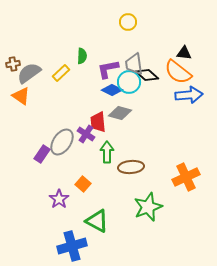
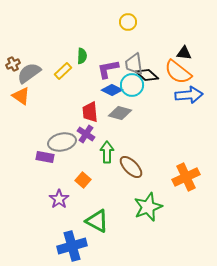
brown cross: rotated 16 degrees counterclockwise
yellow rectangle: moved 2 px right, 2 px up
cyan circle: moved 3 px right, 3 px down
red trapezoid: moved 8 px left, 10 px up
gray ellipse: rotated 44 degrees clockwise
purple rectangle: moved 3 px right, 3 px down; rotated 66 degrees clockwise
brown ellipse: rotated 50 degrees clockwise
orange square: moved 4 px up
